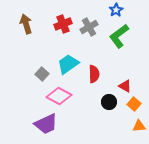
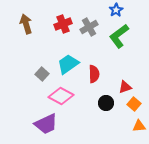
red triangle: moved 1 px down; rotated 48 degrees counterclockwise
pink diamond: moved 2 px right
black circle: moved 3 px left, 1 px down
